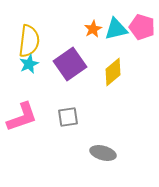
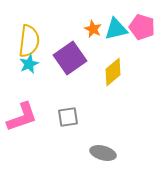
orange star: rotated 18 degrees counterclockwise
purple square: moved 6 px up
